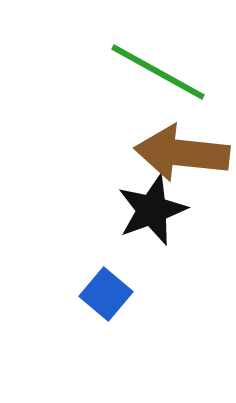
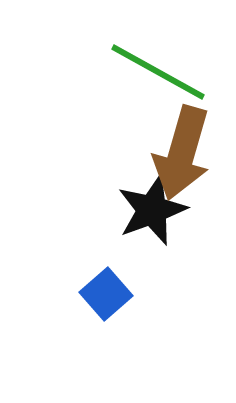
brown arrow: rotated 80 degrees counterclockwise
blue square: rotated 9 degrees clockwise
